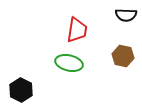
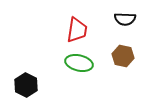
black semicircle: moved 1 px left, 4 px down
green ellipse: moved 10 px right
black hexagon: moved 5 px right, 5 px up
